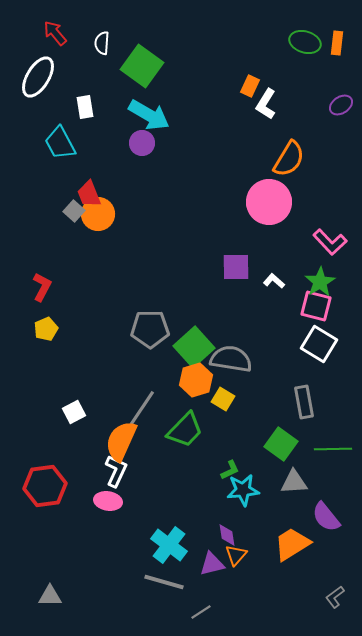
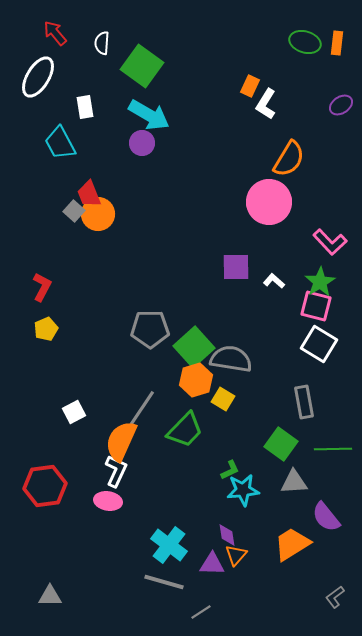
purple triangle at (212, 564): rotated 16 degrees clockwise
